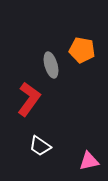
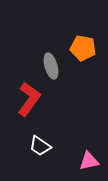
orange pentagon: moved 1 px right, 2 px up
gray ellipse: moved 1 px down
